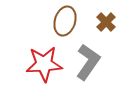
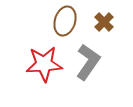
brown cross: moved 2 px left
